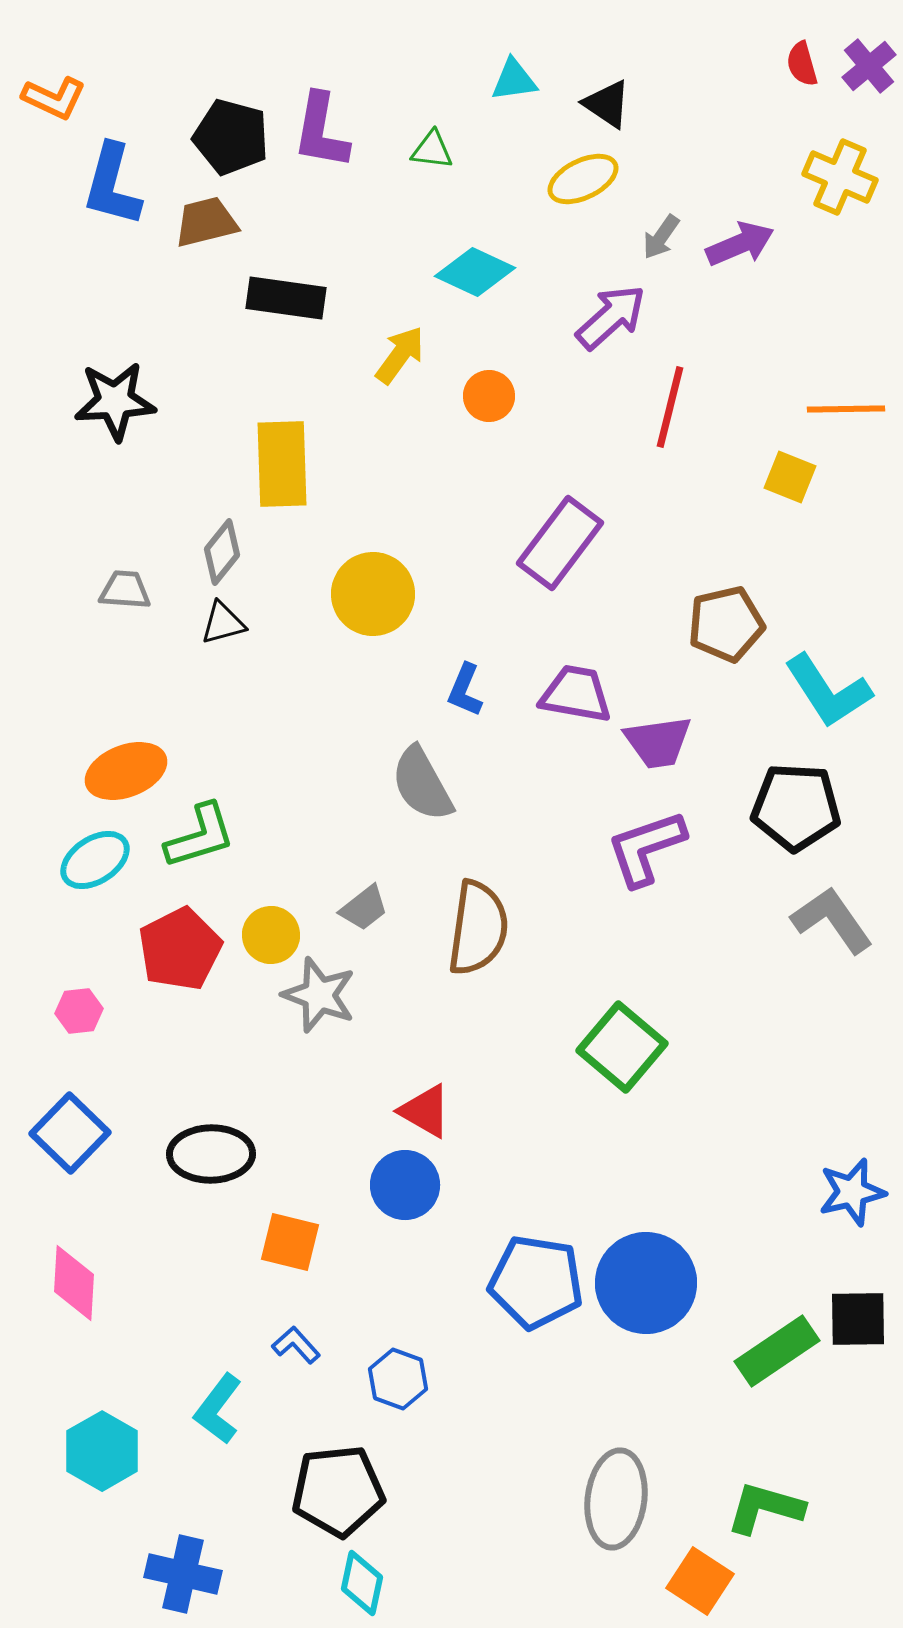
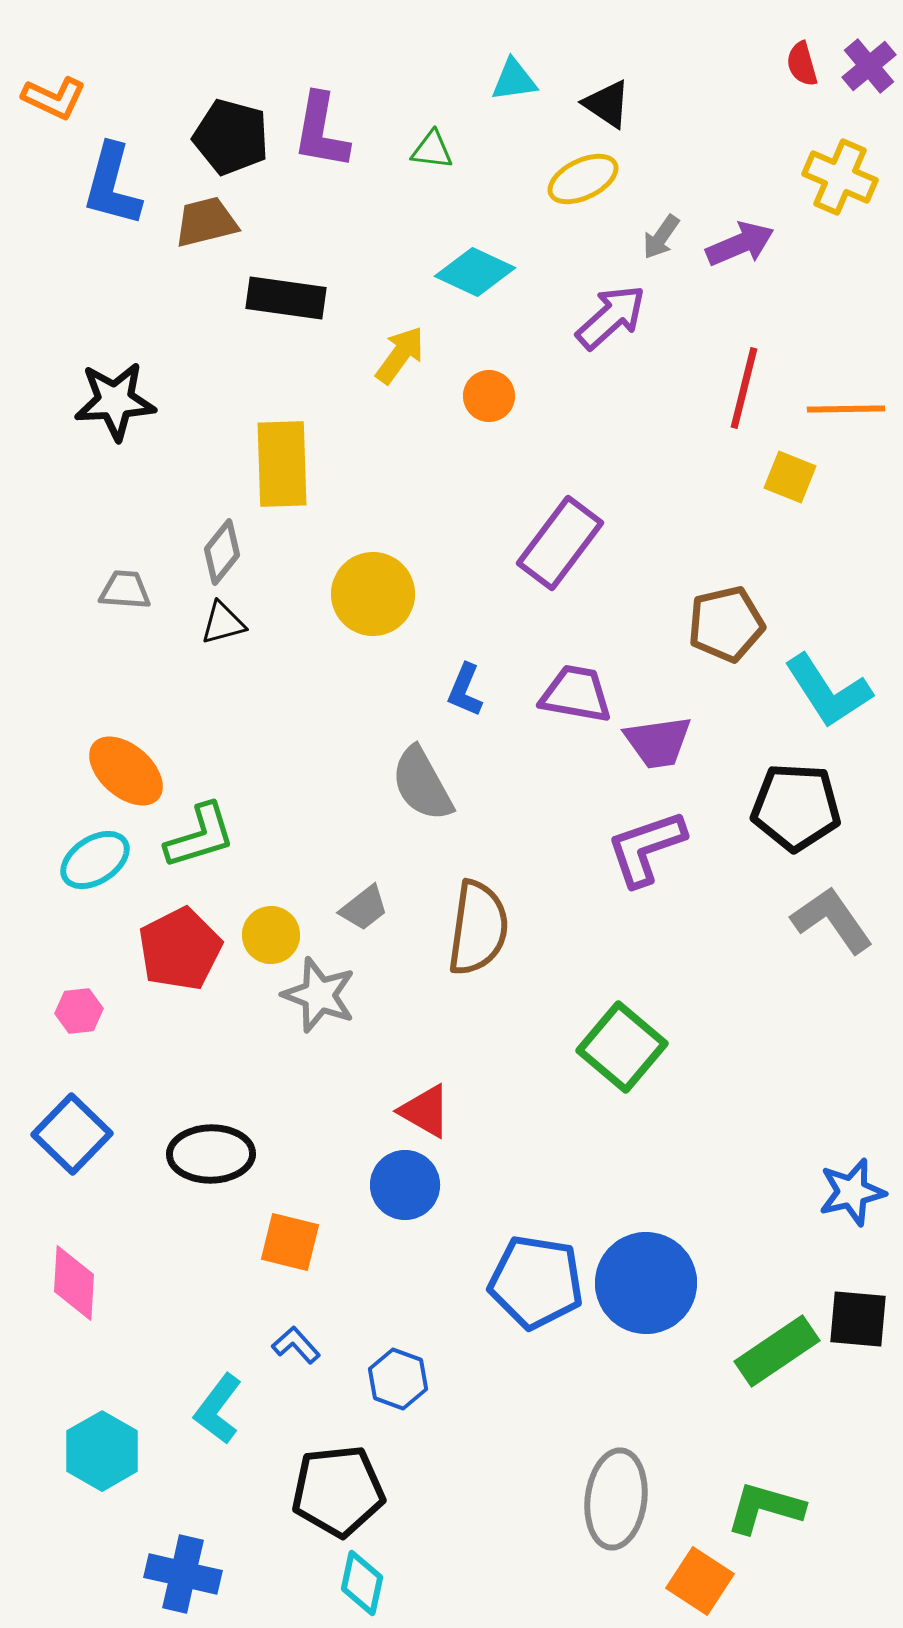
red line at (670, 407): moved 74 px right, 19 px up
orange ellipse at (126, 771): rotated 62 degrees clockwise
blue square at (70, 1133): moved 2 px right, 1 px down
black square at (858, 1319): rotated 6 degrees clockwise
